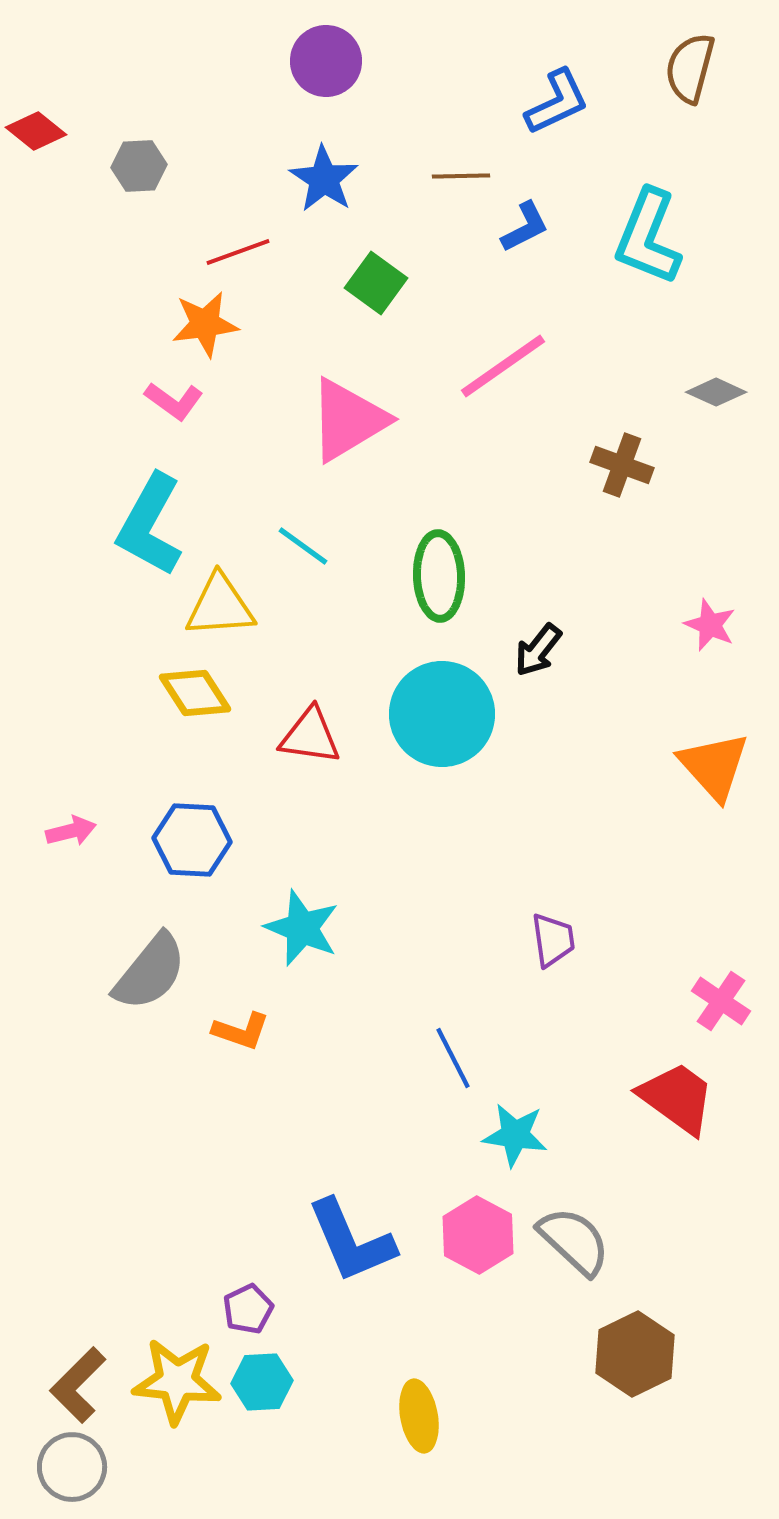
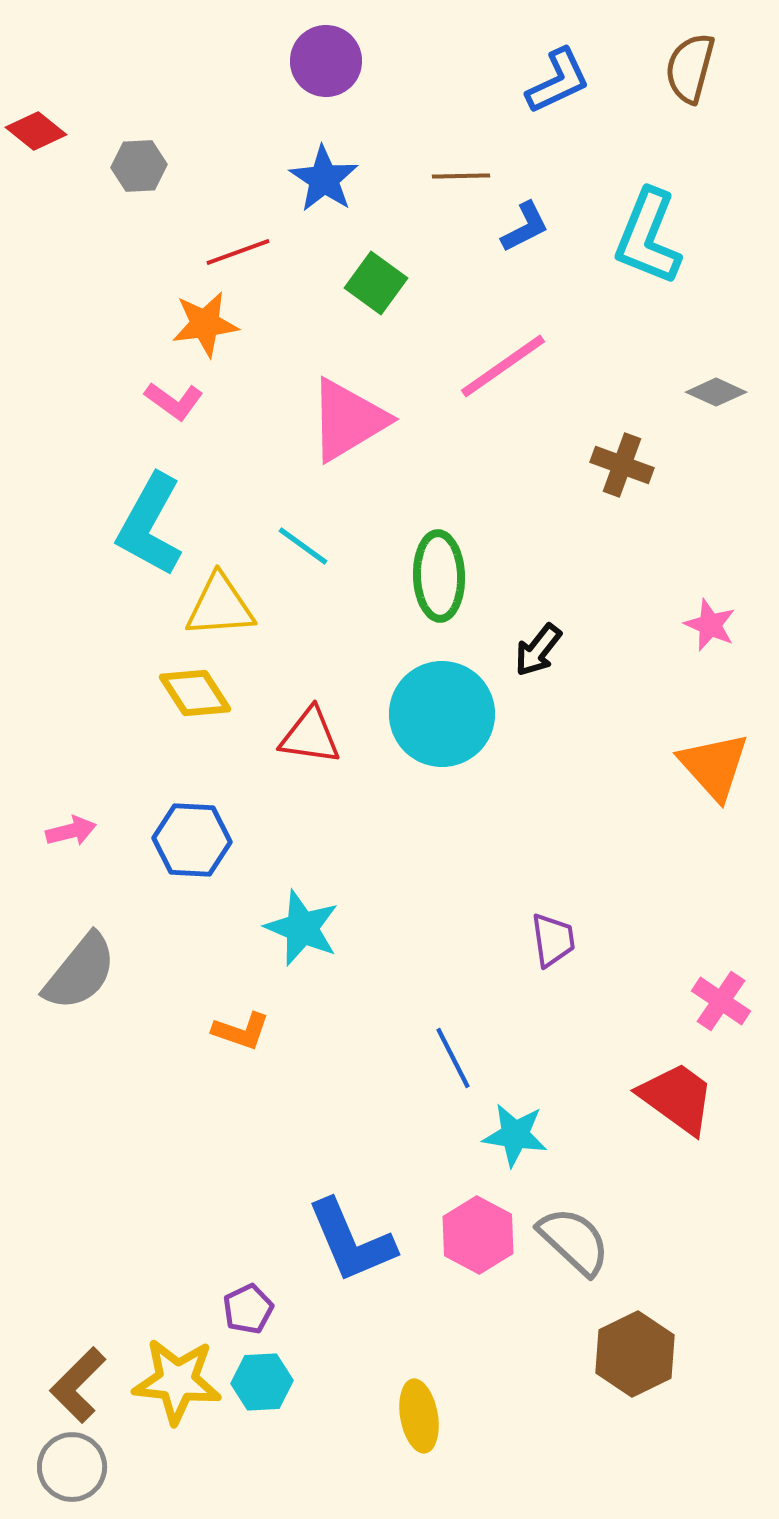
blue L-shape at (557, 102): moved 1 px right, 21 px up
gray semicircle at (150, 972): moved 70 px left
